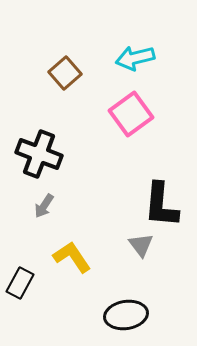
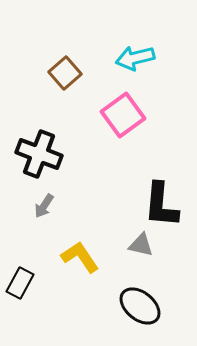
pink square: moved 8 px left, 1 px down
gray triangle: rotated 40 degrees counterclockwise
yellow L-shape: moved 8 px right
black ellipse: moved 14 px right, 9 px up; rotated 48 degrees clockwise
